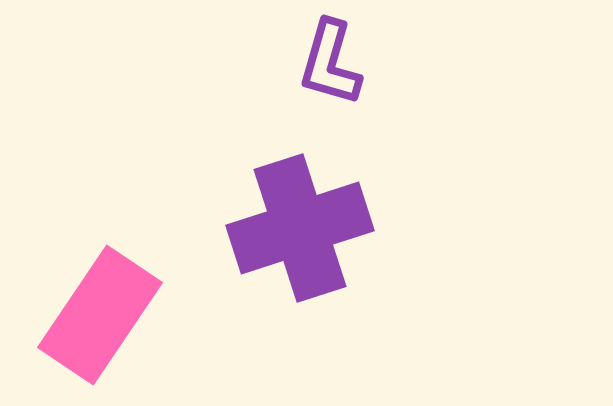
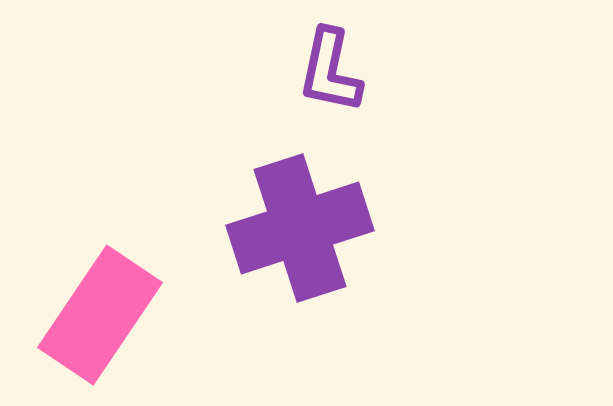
purple L-shape: moved 8 px down; rotated 4 degrees counterclockwise
